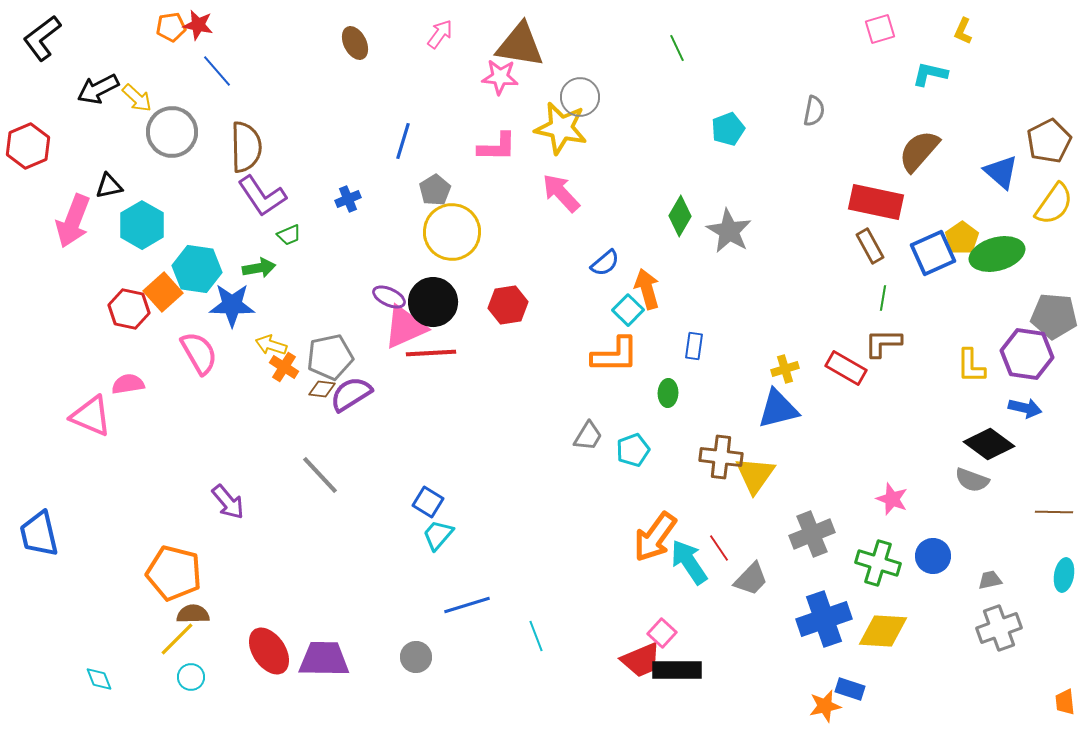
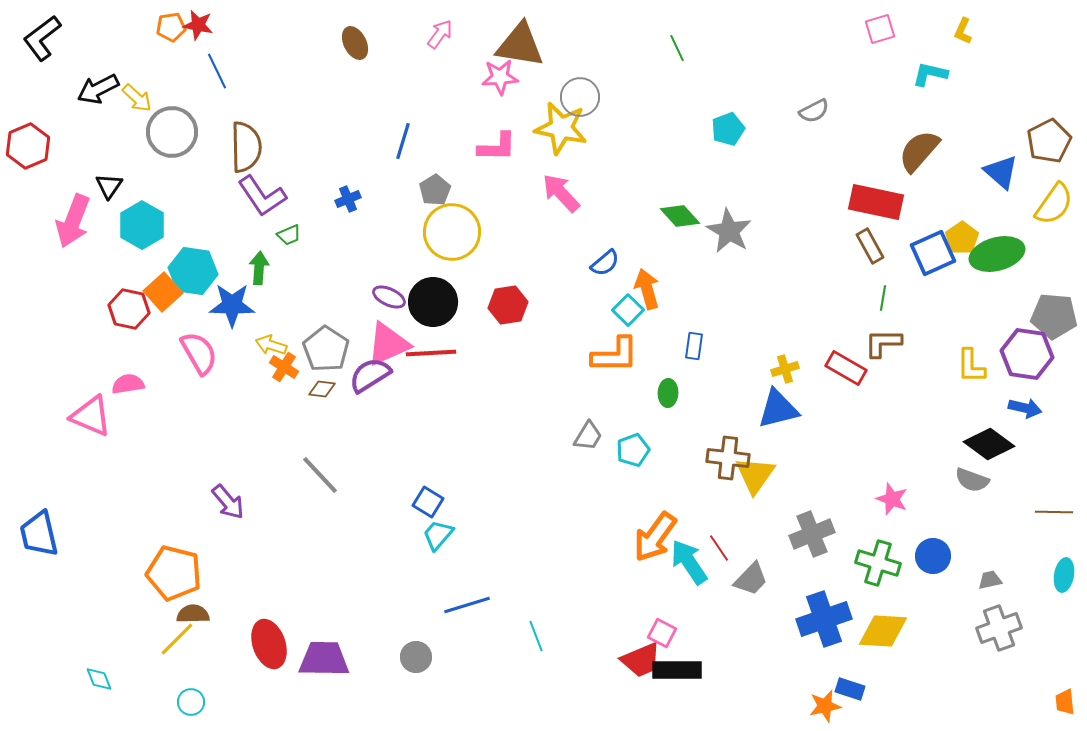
blue line at (217, 71): rotated 15 degrees clockwise
pink star at (500, 77): rotated 9 degrees counterclockwise
gray semicircle at (814, 111): rotated 52 degrees clockwise
black triangle at (109, 186): rotated 44 degrees counterclockwise
green diamond at (680, 216): rotated 72 degrees counterclockwise
green arrow at (259, 268): rotated 76 degrees counterclockwise
cyan hexagon at (197, 269): moved 4 px left, 2 px down
pink triangle at (405, 327): moved 17 px left, 17 px down
gray pentagon at (330, 357): moved 4 px left, 8 px up; rotated 27 degrees counterclockwise
purple semicircle at (351, 394): moved 19 px right, 19 px up
brown cross at (721, 457): moved 7 px right, 1 px down
pink square at (662, 633): rotated 16 degrees counterclockwise
red ellipse at (269, 651): moved 7 px up; rotated 15 degrees clockwise
cyan circle at (191, 677): moved 25 px down
